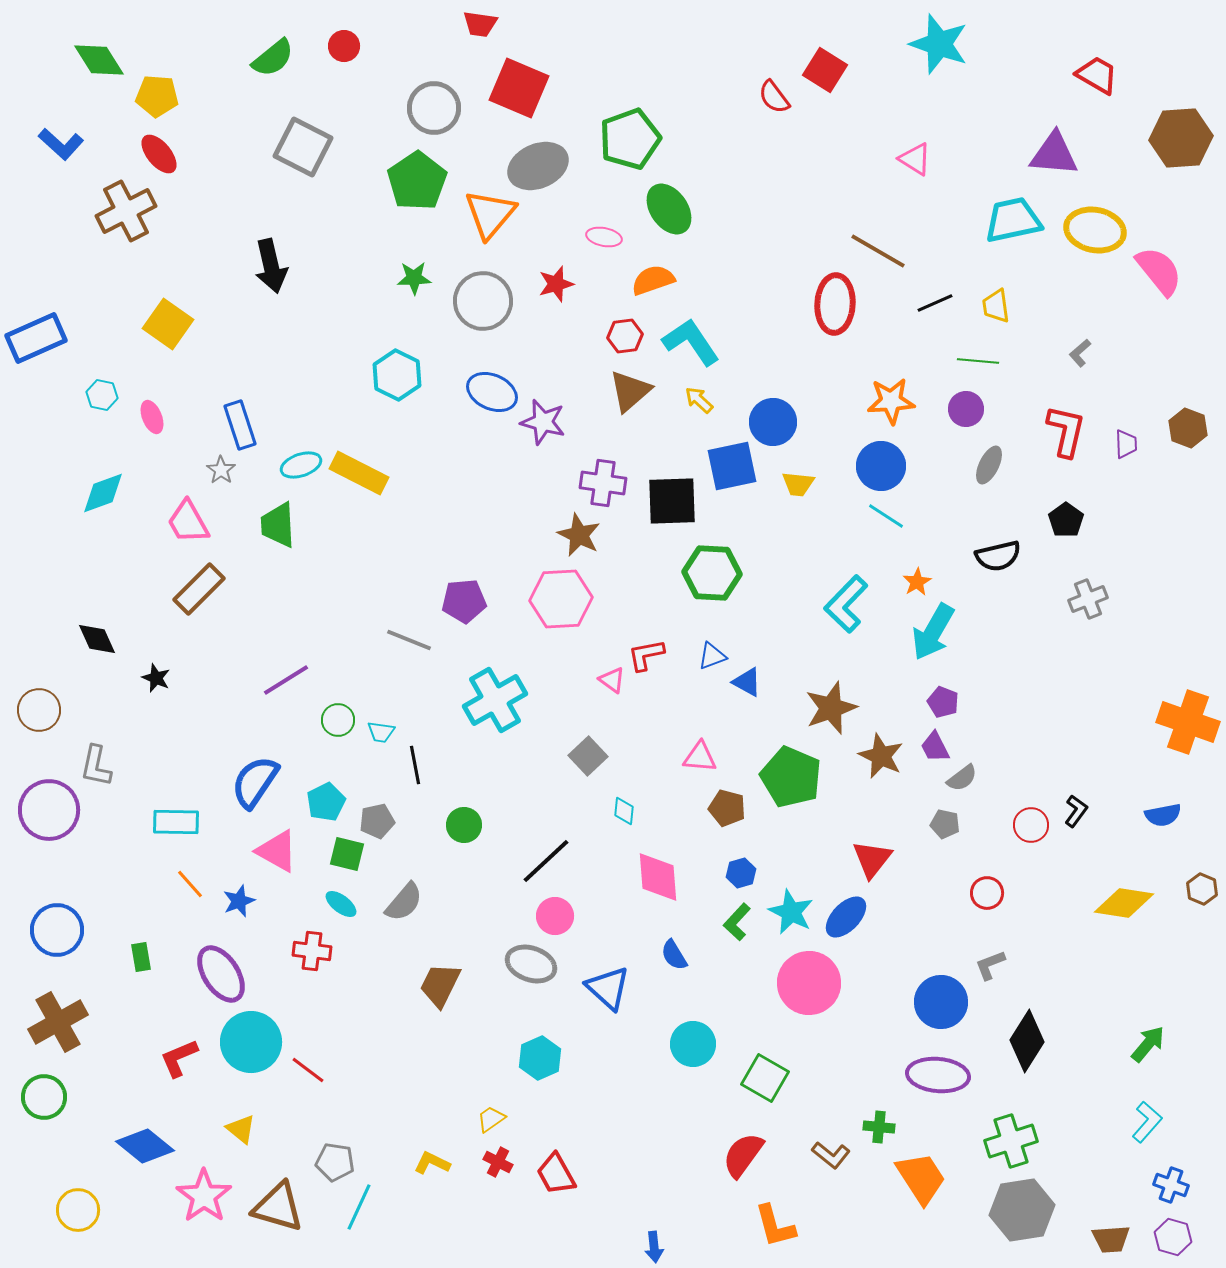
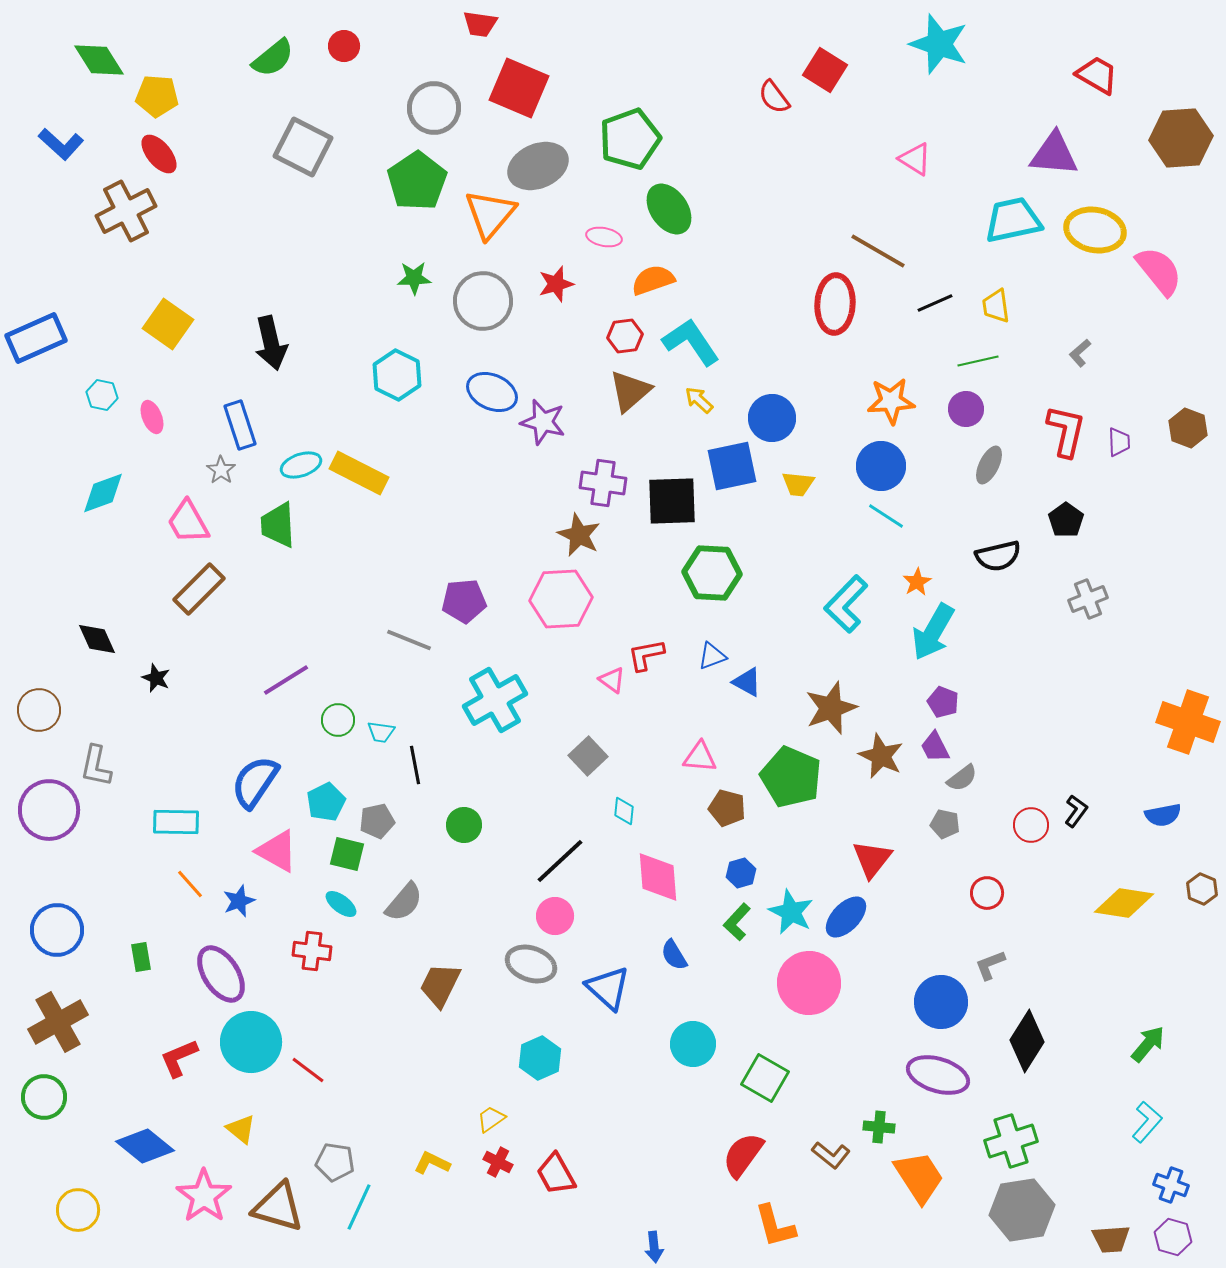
black arrow at (271, 266): moved 77 px down
green line at (978, 361): rotated 18 degrees counterclockwise
blue circle at (773, 422): moved 1 px left, 4 px up
purple trapezoid at (1126, 444): moved 7 px left, 2 px up
black line at (546, 861): moved 14 px right
purple ellipse at (938, 1075): rotated 12 degrees clockwise
orange trapezoid at (921, 1178): moved 2 px left, 1 px up
